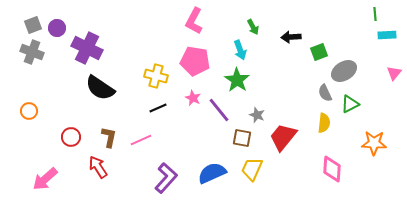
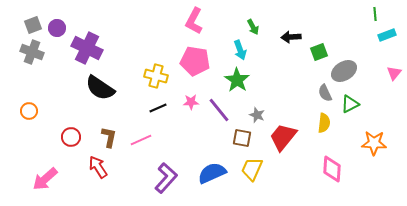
cyan rectangle: rotated 18 degrees counterclockwise
pink star: moved 2 px left, 4 px down; rotated 28 degrees counterclockwise
